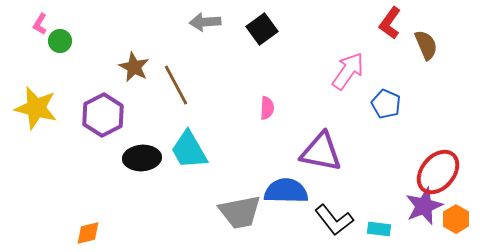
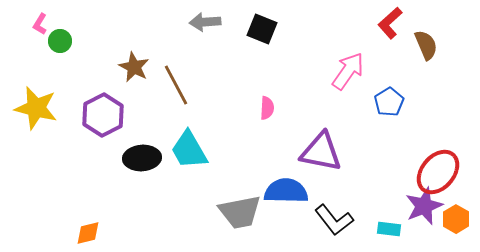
red L-shape: rotated 12 degrees clockwise
black square: rotated 32 degrees counterclockwise
blue pentagon: moved 3 px right, 2 px up; rotated 16 degrees clockwise
cyan rectangle: moved 10 px right
